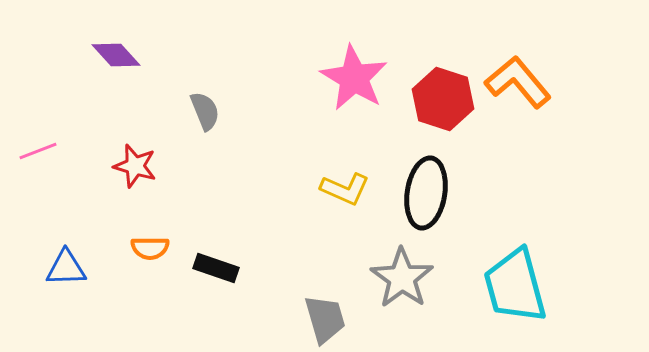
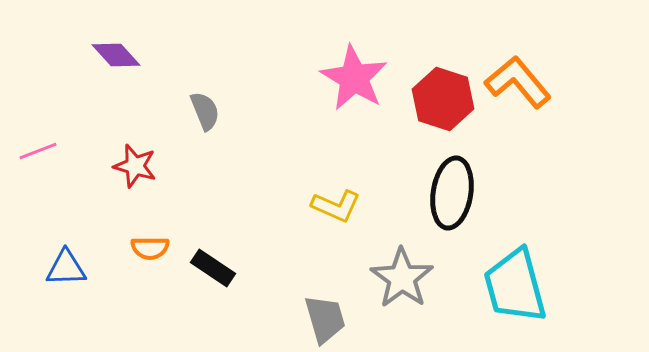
yellow L-shape: moved 9 px left, 17 px down
black ellipse: moved 26 px right
black rectangle: moved 3 px left; rotated 15 degrees clockwise
